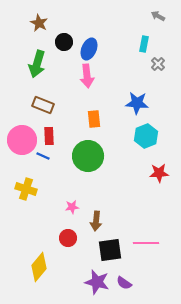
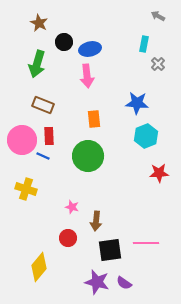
blue ellipse: moved 1 px right; rotated 55 degrees clockwise
pink star: rotated 24 degrees clockwise
